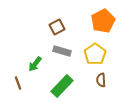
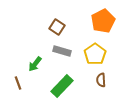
brown square: rotated 28 degrees counterclockwise
